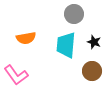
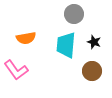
pink L-shape: moved 5 px up
